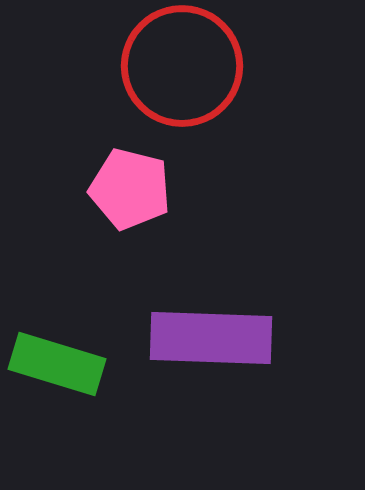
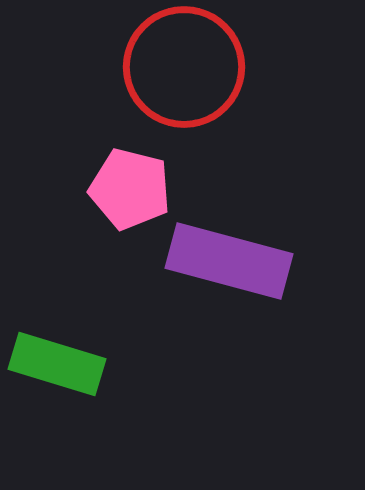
red circle: moved 2 px right, 1 px down
purple rectangle: moved 18 px right, 77 px up; rotated 13 degrees clockwise
